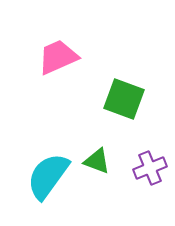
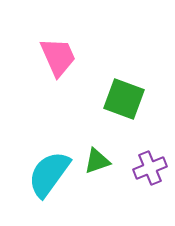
pink trapezoid: rotated 90 degrees clockwise
green triangle: rotated 40 degrees counterclockwise
cyan semicircle: moved 1 px right, 2 px up
